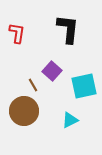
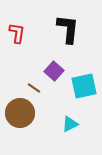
purple square: moved 2 px right
brown line: moved 1 px right, 3 px down; rotated 24 degrees counterclockwise
brown circle: moved 4 px left, 2 px down
cyan triangle: moved 4 px down
